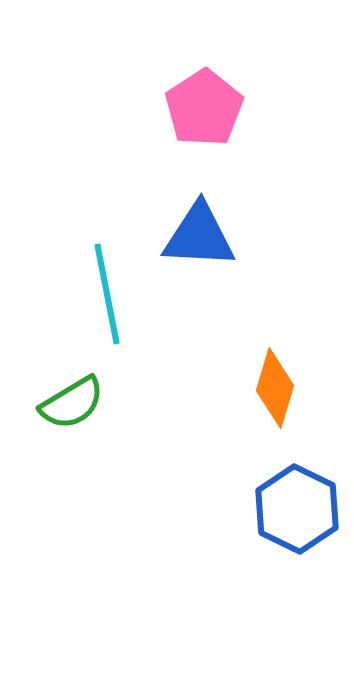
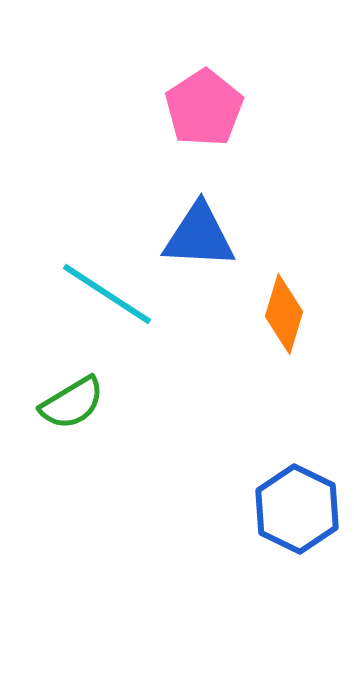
cyan line: rotated 46 degrees counterclockwise
orange diamond: moved 9 px right, 74 px up
